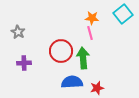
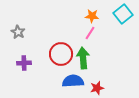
orange star: moved 2 px up
pink line: rotated 48 degrees clockwise
red circle: moved 3 px down
blue semicircle: moved 1 px right, 1 px up
